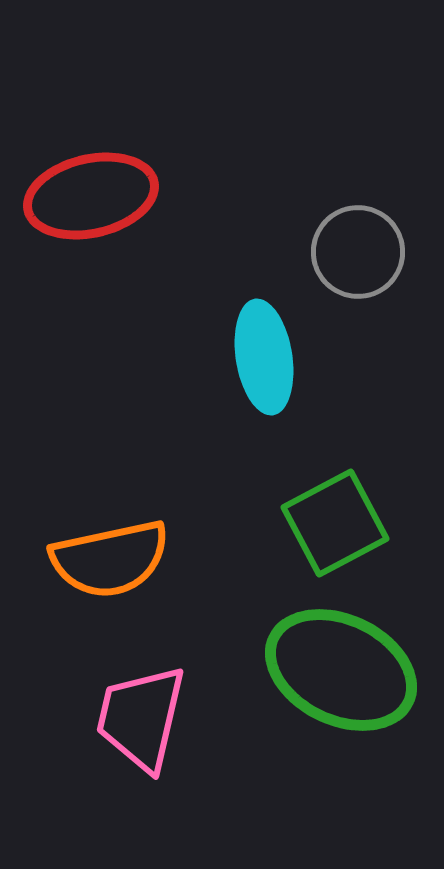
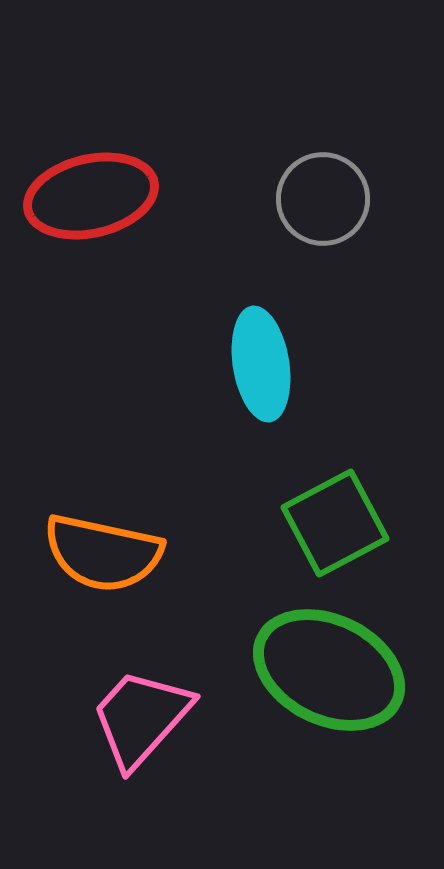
gray circle: moved 35 px left, 53 px up
cyan ellipse: moved 3 px left, 7 px down
orange semicircle: moved 7 px left, 6 px up; rotated 24 degrees clockwise
green ellipse: moved 12 px left
pink trapezoid: rotated 29 degrees clockwise
